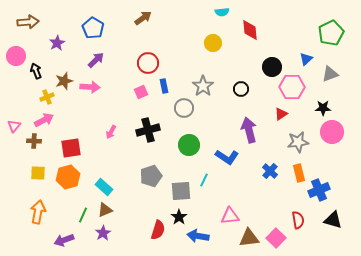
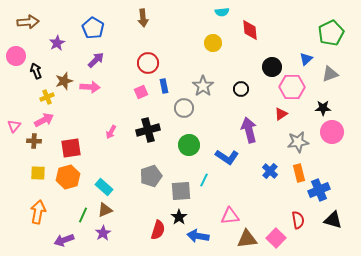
brown arrow at (143, 18): rotated 120 degrees clockwise
brown triangle at (249, 238): moved 2 px left, 1 px down
